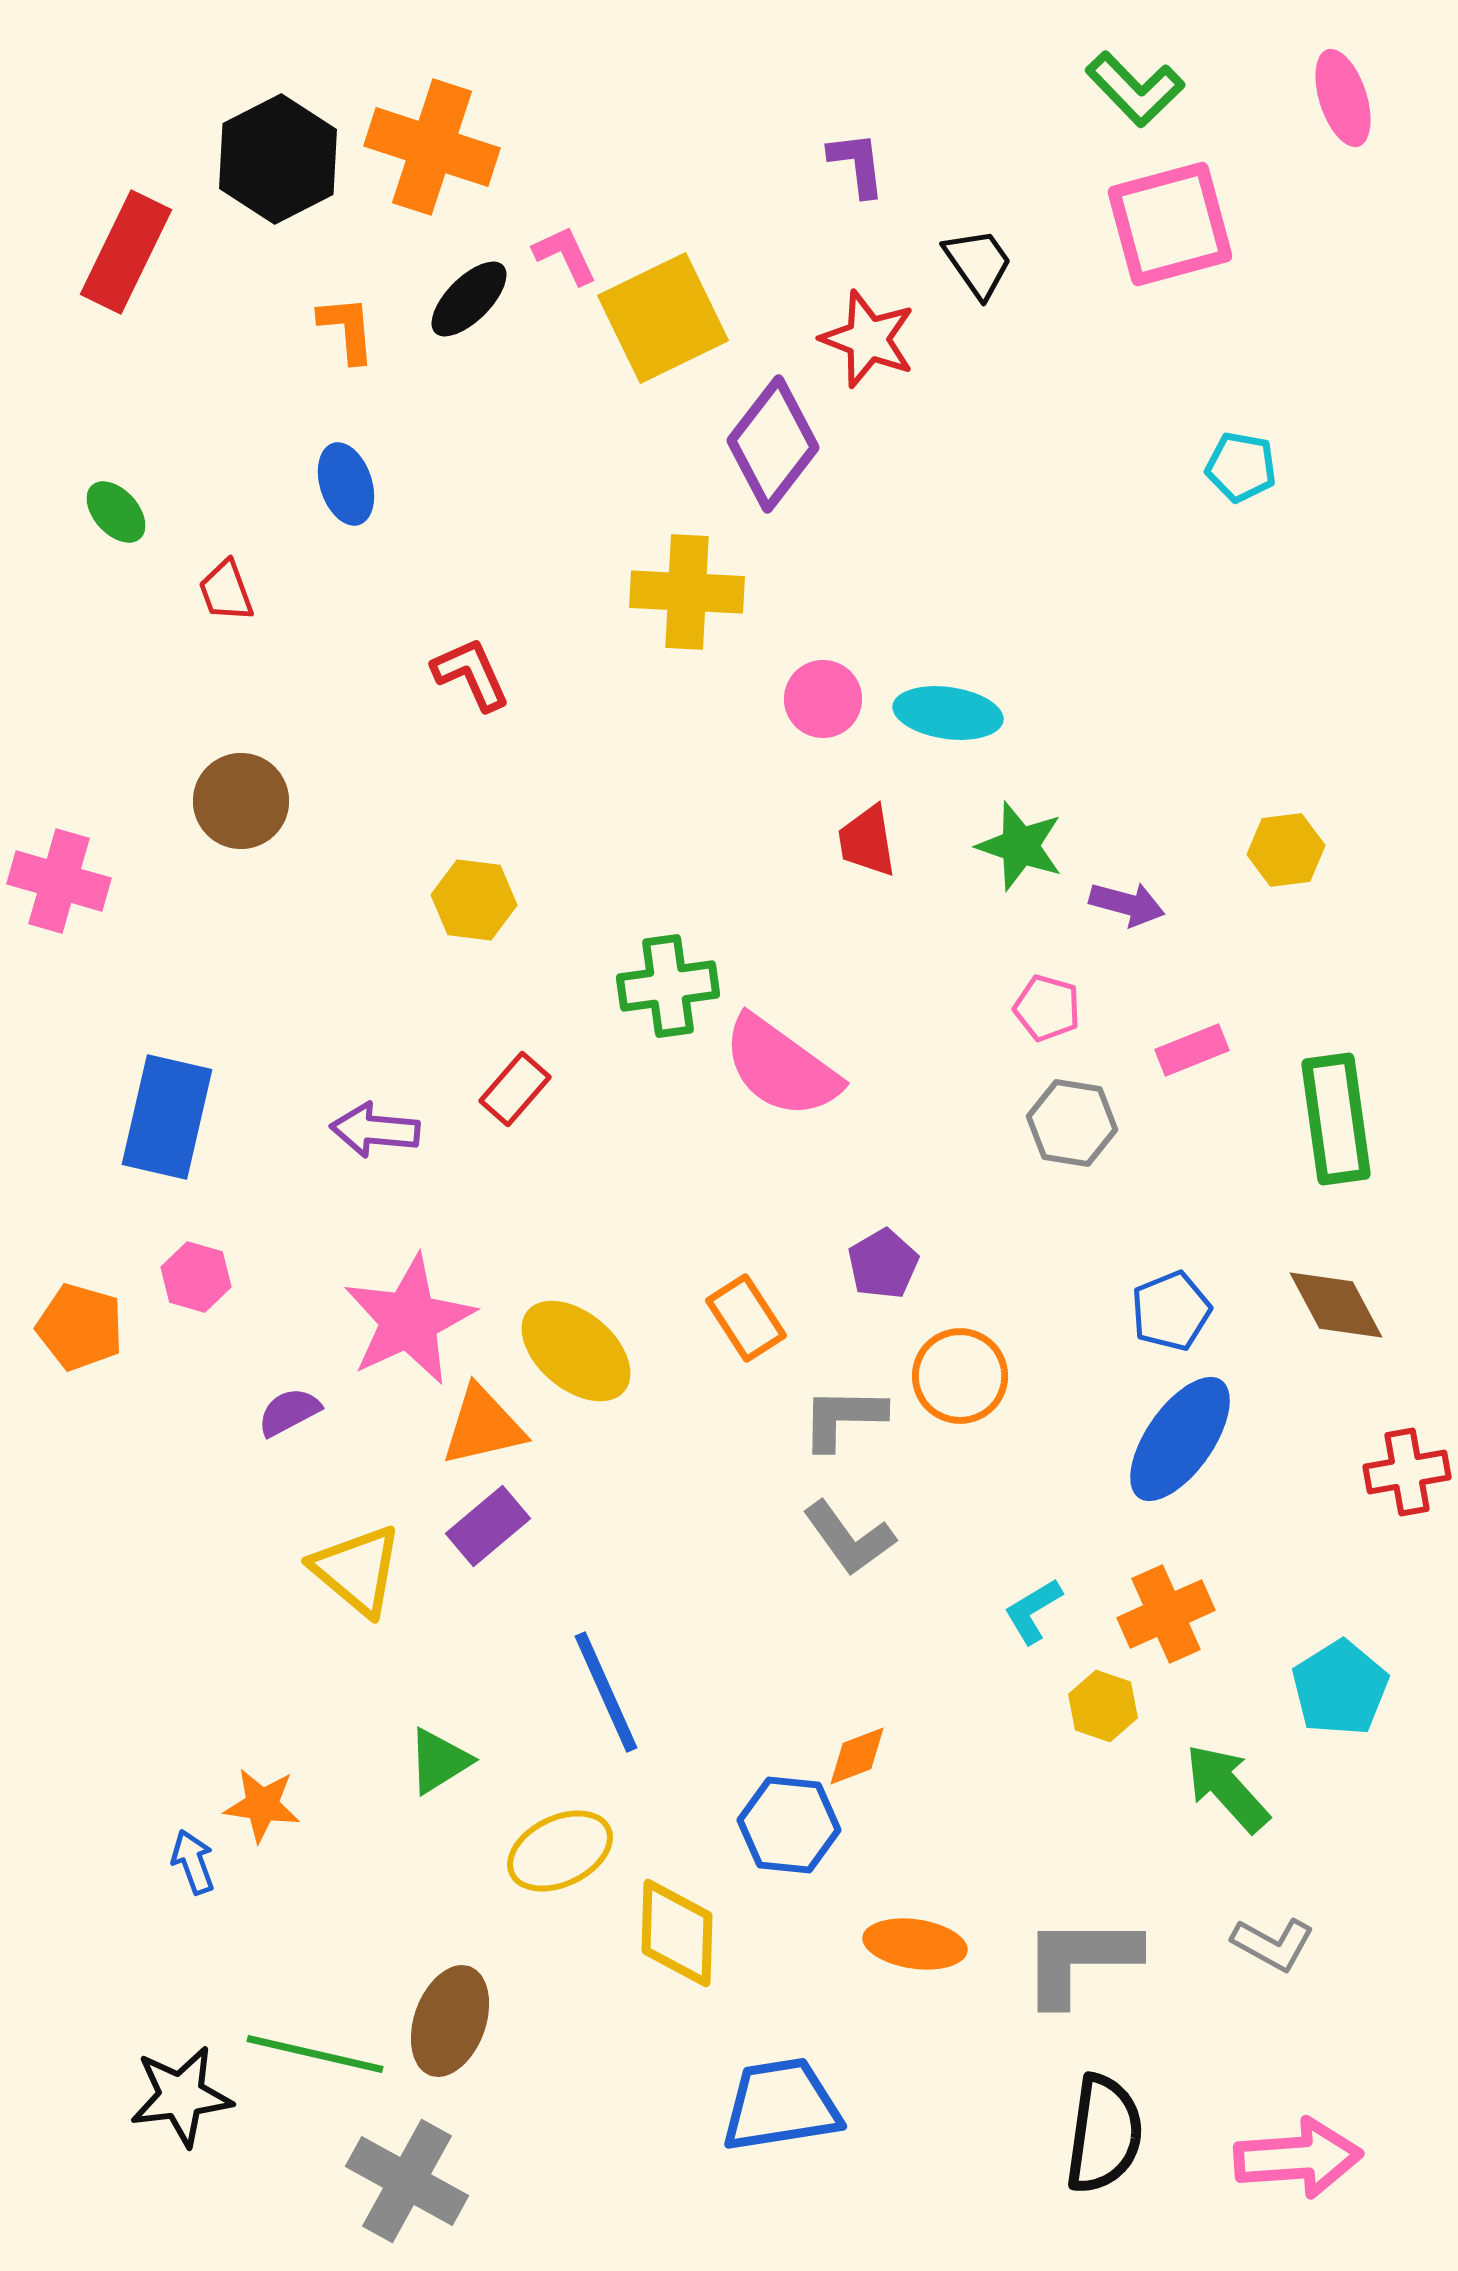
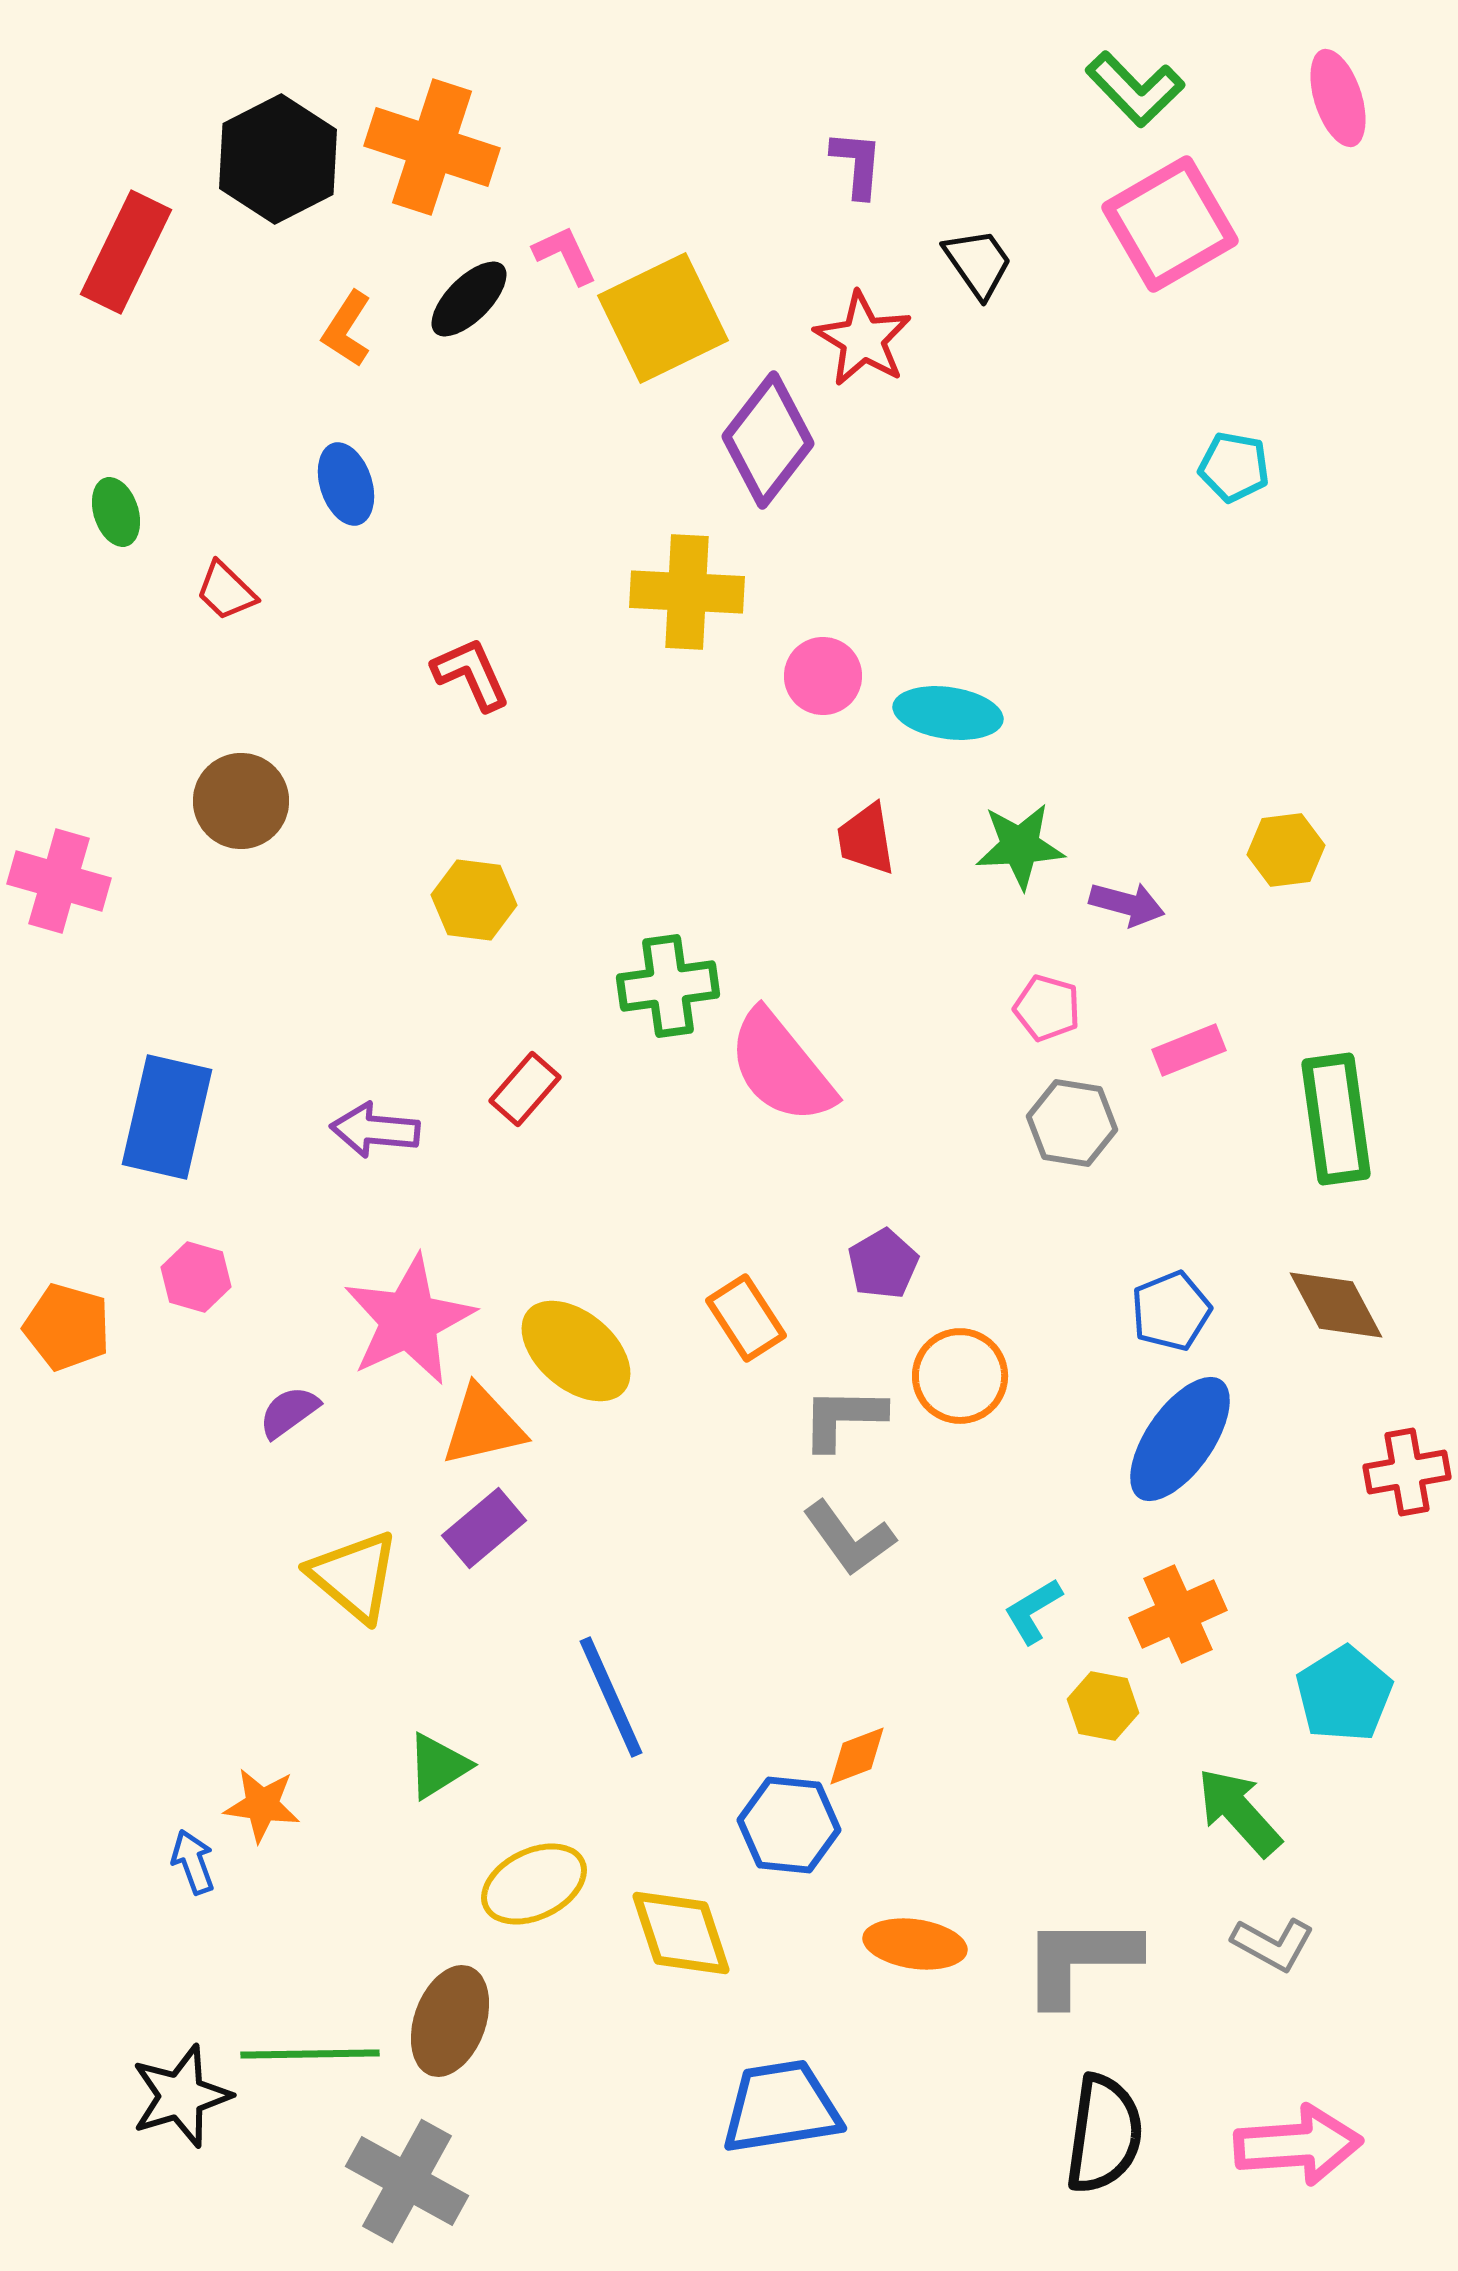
pink ellipse at (1343, 98): moved 5 px left
purple L-shape at (857, 164): rotated 12 degrees clockwise
pink square at (1170, 224): rotated 15 degrees counterclockwise
orange L-shape at (347, 329): rotated 142 degrees counterclockwise
red star at (868, 339): moved 5 px left; rotated 10 degrees clockwise
purple diamond at (773, 444): moved 5 px left, 4 px up
cyan pentagon at (1241, 467): moved 7 px left
green ellipse at (116, 512): rotated 24 degrees clockwise
red trapezoid at (226, 591): rotated 26 degrees counterclockwise
pink circle at (823, 699): moved 23 px up
red trapezoid at (867, 841): moved 1 px left, 2 px up
green star at (1020, 846): rotated 22 degrees counterclockwise
pink rectangle at (1192, 1050): moved 3 px left
pink semicircle at (781, 1067): rotated 15 degrees clockwise
red rectangle at (515, 1089): moved 10 px right
orange pentagon at (80, 1327): moved 13 px left
purple semicircle at (289, 1412): rotated 8 degrees counterclockwise
purple rectangle at (488, 1526): moved 4 px left, 2 px down
yellow triangle at (357, 1570): moved 3 px left, 6 px down
orange cross at (1166, 1614): moved 12 px right
cyan pentagon at (1340, 1688): moved 4 px right, 6 px down
blue line at (606, 1692): moved 5 px right, 5 px down
yellow hexagon at (1103, 1706): rotated 8 degrees counterclockwise
green triangle at (439, 1761): moved 1 px left, 5 px down
green arrow at (1227, 1788): moved 12 px right, 24 px down
yellow ellipse at (560, 1851): moved 26 px left, 33 px down
yellow diamond at (677, 1933): moved 4 px right; rotated 20 degrees counterclockwise
green line at (315, 2054): moved 5 px left; rotated 14 degrees counterclockwise
black star at (181, 2096): rotated 10 degrees counterclockwise
blue trapezoid at (781, 2105): moved 2 px down
pink arrow at (1298, 2158): moved 13 px up
